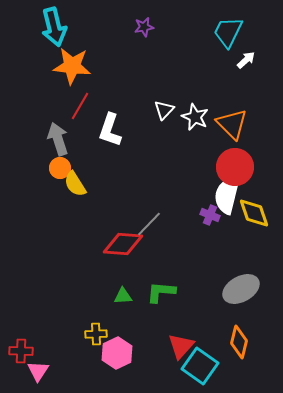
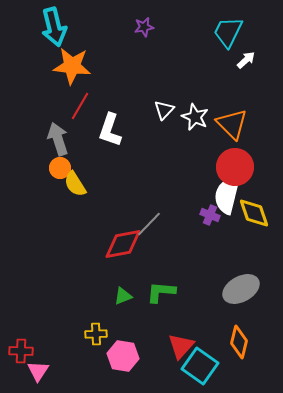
red diamond: rotated 15 degrees counterclockwise
green triangle: rotated 18 degrees counterclockwise
pink hexagon: moved 6 px right, 3 px down; rotated 24 degrees counterclockwise
